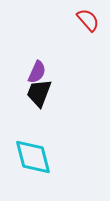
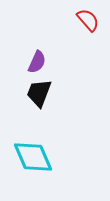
purple semicircle: moved 10 px up
cyan diamond: rotated 9 degrees counterclockwise
